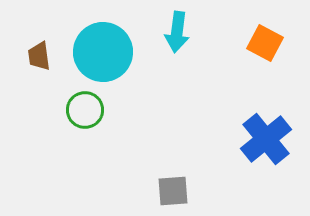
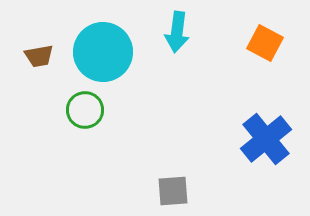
brown trapezoid: rotated 92 degrees counterclockwise
